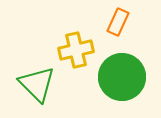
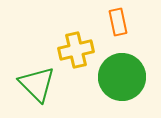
orange rectangle: rotated 36 degrees counterclockwise
